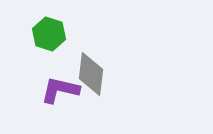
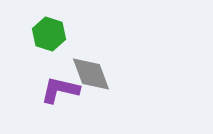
gray diamond: rotated 27 degrees counterclockwise
